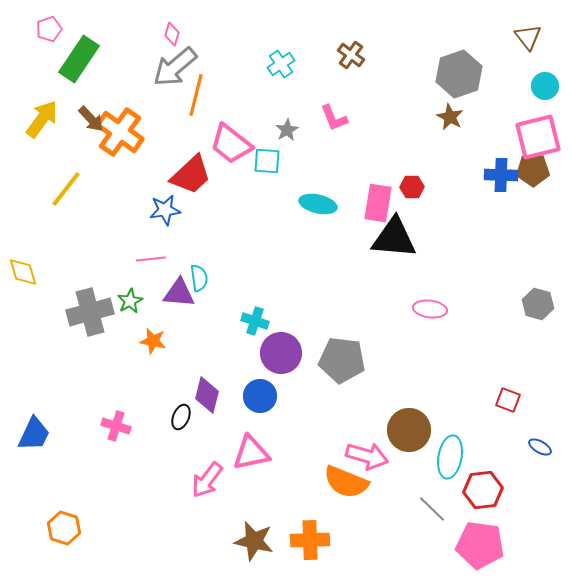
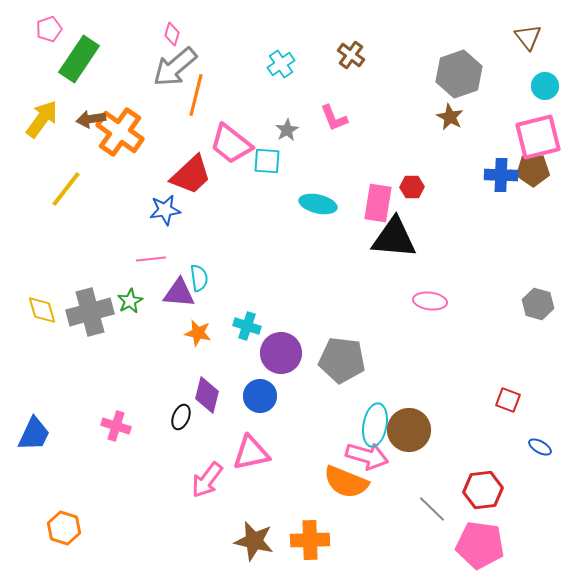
brown arrow at (91, 119): rotated 124 degrees clockwise
yellow diamond at (23, 272): moved 19 px right, 38 px down
pink ellipse at (430, 309): moved 8 px up
cyan cross at (255, 321): moved 8 px left, 5 px down
orange star at (153, 341): moved 45 px right, 8 px up
cyan ellipse at (450, 457): moved 75 px left, 32 px up
